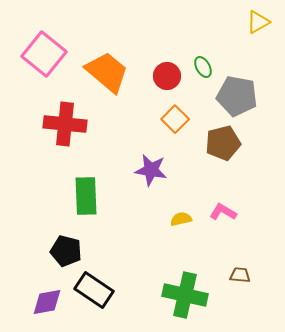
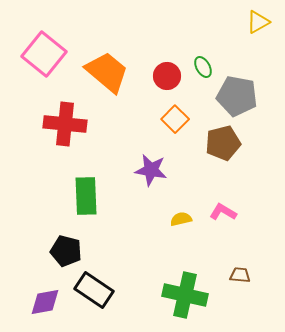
purple diamond: moved 2 px left
